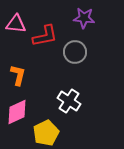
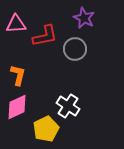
purple star: rotated 20 degrees clockwise
pink triangle: rotated 10 degrees counterclockwise
gray circle: moved 3 px up
white cross: moved 1 px left, 5 px down
pink diamond: moved 5 px up
yellow pentagon: moved 4 px up
